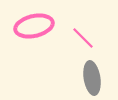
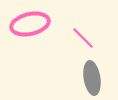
pink ellipse: moved 4 px left, 2 px up
